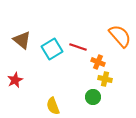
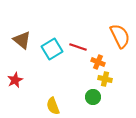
orange semicircle: rotated 15 degrees clockwise
